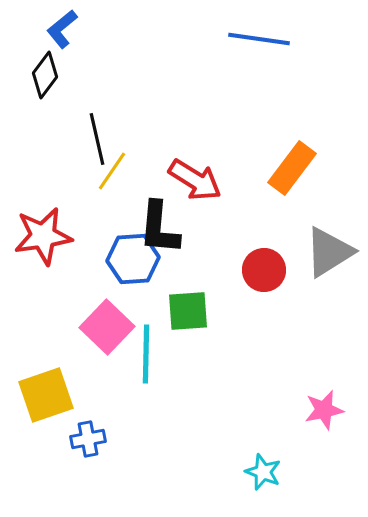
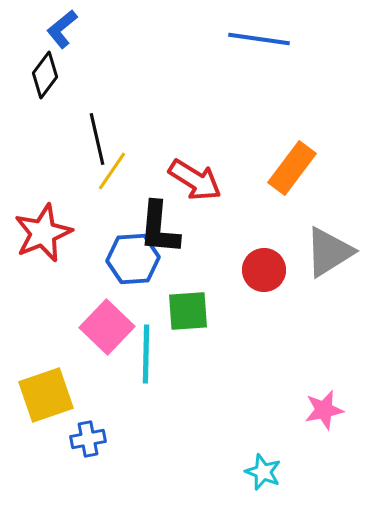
red star: moved 3 px up; rotated 14 degrees counterclockwise
